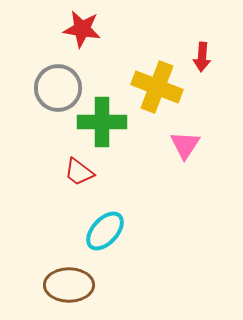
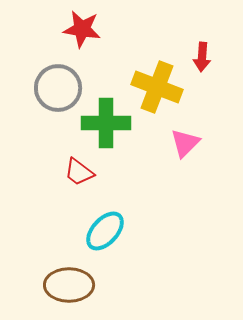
green cross: moved 4 px right, 1 px down
pink triangle: moved 2 px up; rotated 12 degrees clockwise
